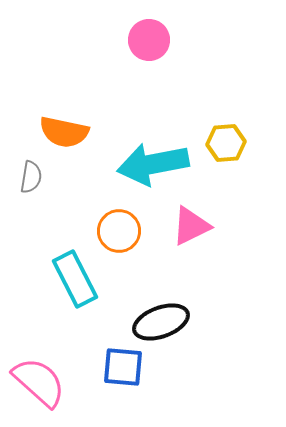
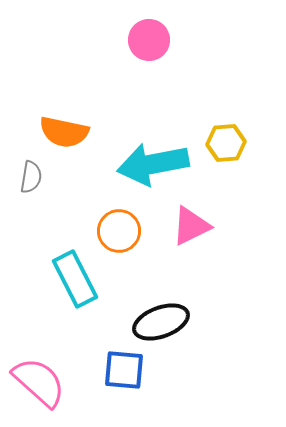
blue square: moved 1 px right, 3 px down
